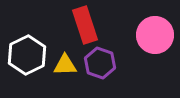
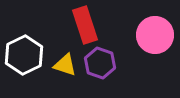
white hexagon: moved 3 px left
yellow triangle: rotated 20 degrees clockwise
